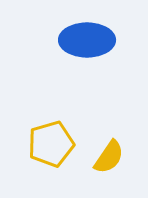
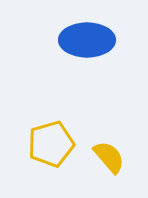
yellow semicircle: rotated 75 degrees counterclockwise
